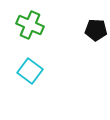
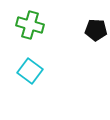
green cross: rotated 8 degrees counterclockwise
